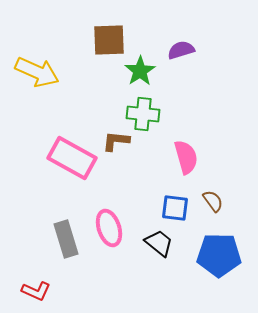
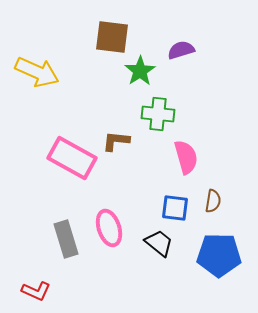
brown square: moved 3 px right, 3 px up; rotated 9 degrees clockwise
green cross: moved 15 px right
brown semicircle: rotated 45 degrees clockwise
